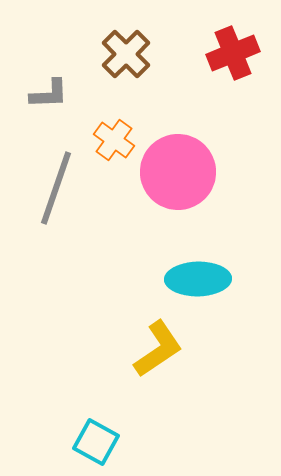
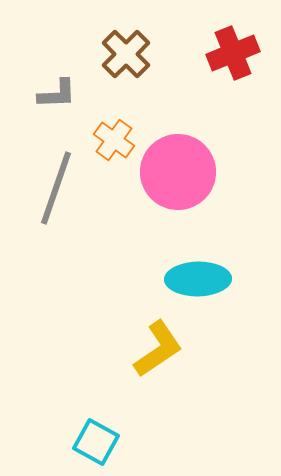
gray L-shape: moved 8 px right
